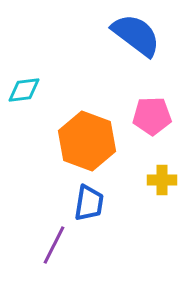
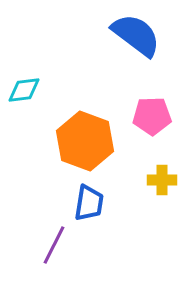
orange hexagon: moved 2 px left
